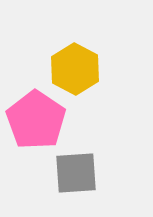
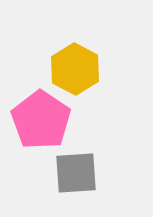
pink pentagon: moved 5 px right
